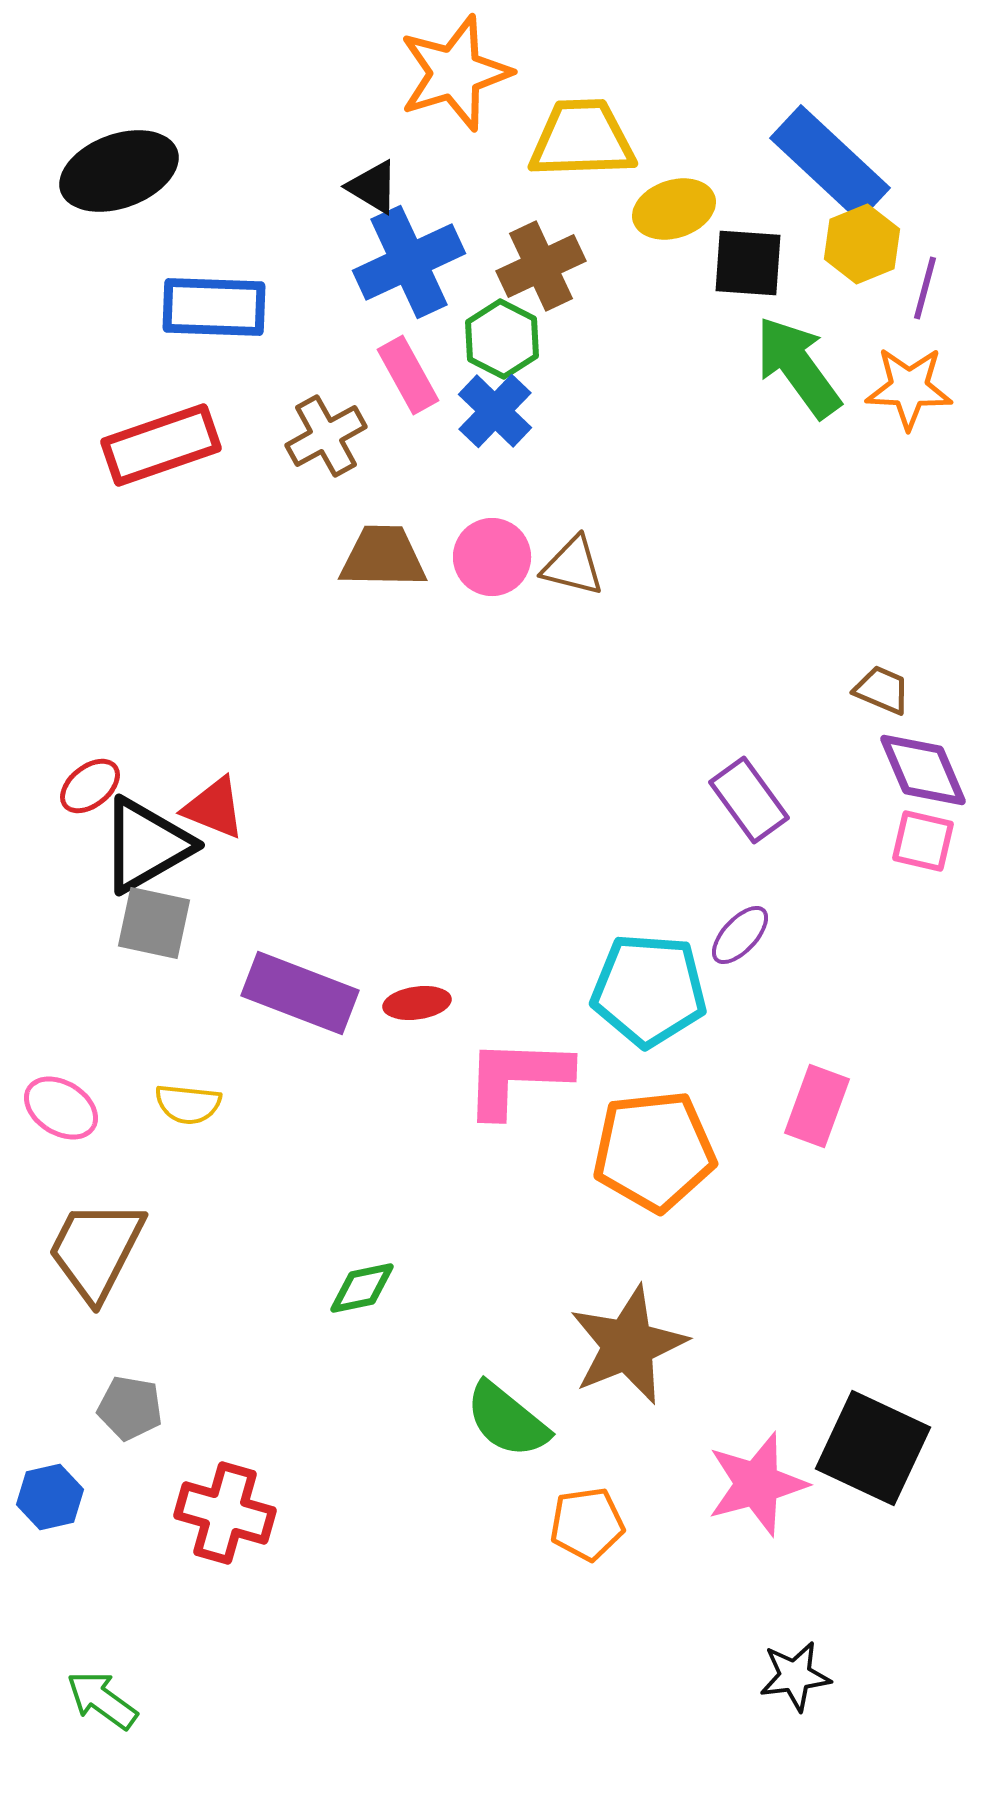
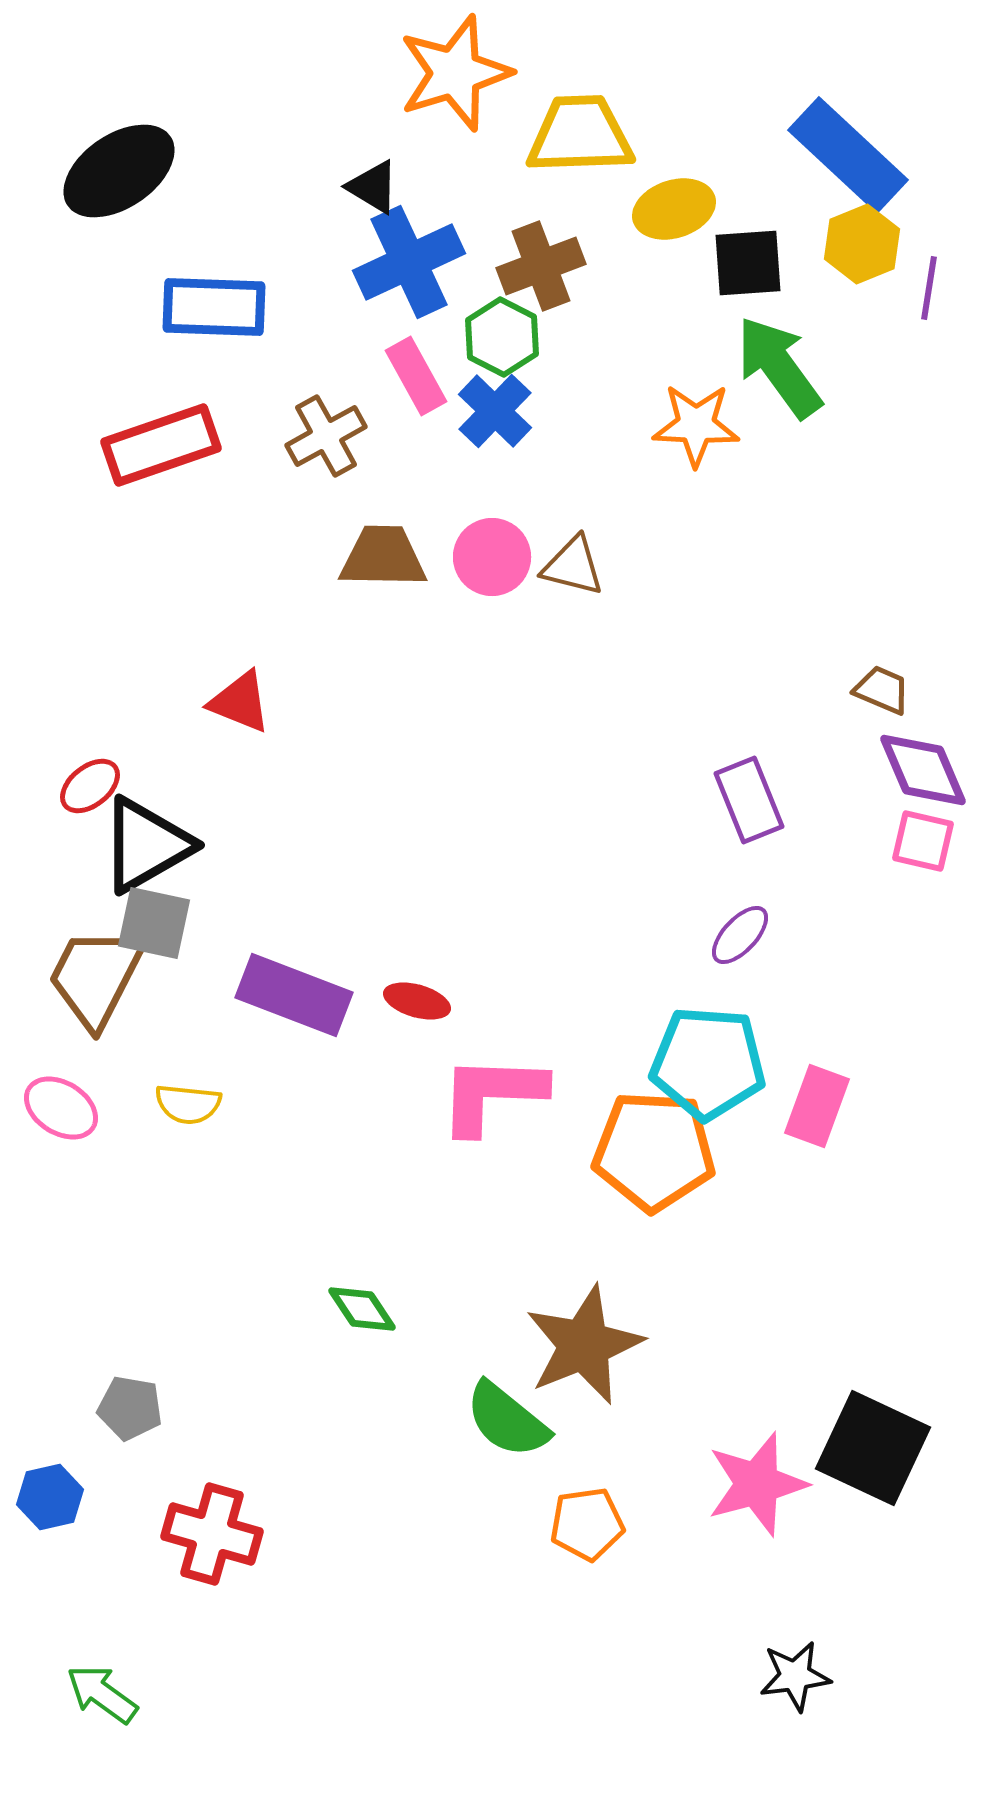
yellow trapezoid at (582, 139): moved 2 px left, 4 px up
blue rectangle at (830, 163): moved 18 px right, 8 px up
black ellipse at (119, 171): rotated 14 degrees counterclockwise
black square at (748, 263): rotated 8 degrees counterclockwise
brown cross at (541, 266): rotated 4 degrees clockwise
purple line at (925, 288): moved 4 px right; rotated 6 degrees counterclockwise
green hexagon at (502, 339): moved 2 px up
green arrow at (798, 367): moved 19 px left
pink rectangle at (408, 375): moved 8 px right, 1 px down
orange star at (909, 388): moved 213 px left, 37 px down
purple rectangle at (749, 800): rotated 14 degrees clockwise
red triangle at (214, 808): moved 26 px right, 106 px up
cyan pentagon at (649, 990): moved 59 px right, 73 px down
purple rectangle at (300, 993): moved 6 px left, 2 px down
red ellipse at (417, 1003): moved 2 px up; rotated 24 degrees clockwise
pink L-shape at (517, 1077): moved 25 px left, 17 px down
orange pentagon at (654, 1151): rotated 9 degrees clockwise
brown trapezoid at (96, 1250): moved 273 px up
green diamond at (362, 1288): moved 21 px down; rotated 68 degrees clockwise
brown star at (628, 1345): moved 44 px left
red cross at (225, 1513): moved 13 px left, 21 px down
green arrow at (102, 1700): moved 6 px up
